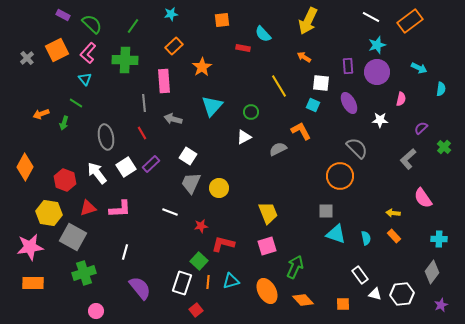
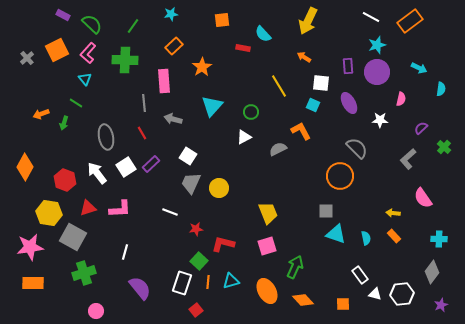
red star at (201, 226): moved 5 px left, 3 px down
